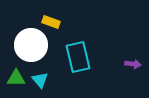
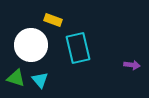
yellow rectangle: moved 2 px right, 2 px up
cyan rectangle: moved 9 px up
purple arrow: moved 1 px left, 1 px down
green triangle: rotated 18 degrees clockwise
